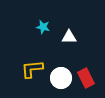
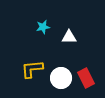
cyan star: rotated 24 degrees counterclockwise
